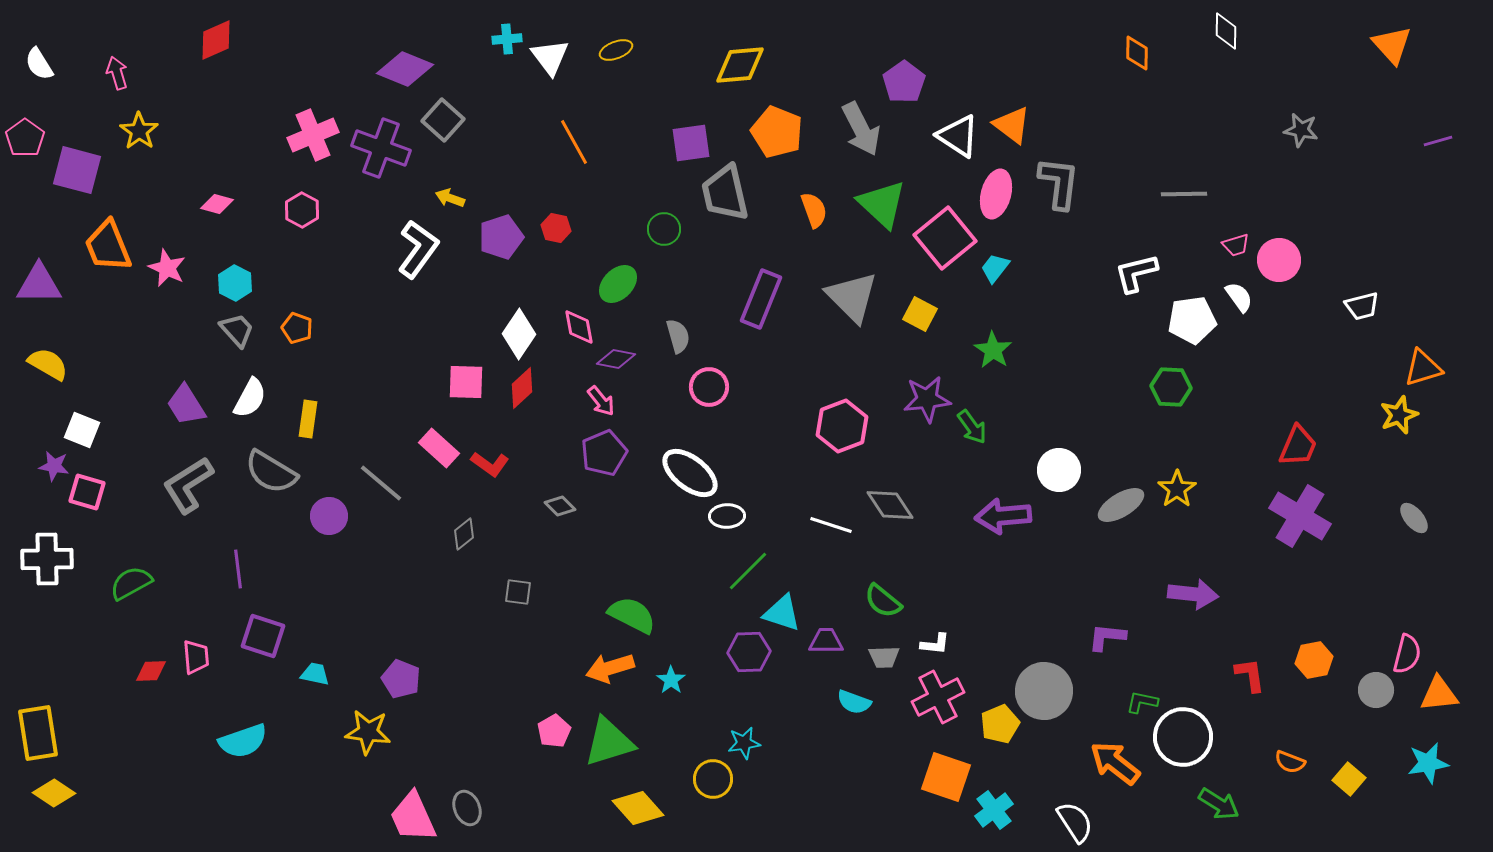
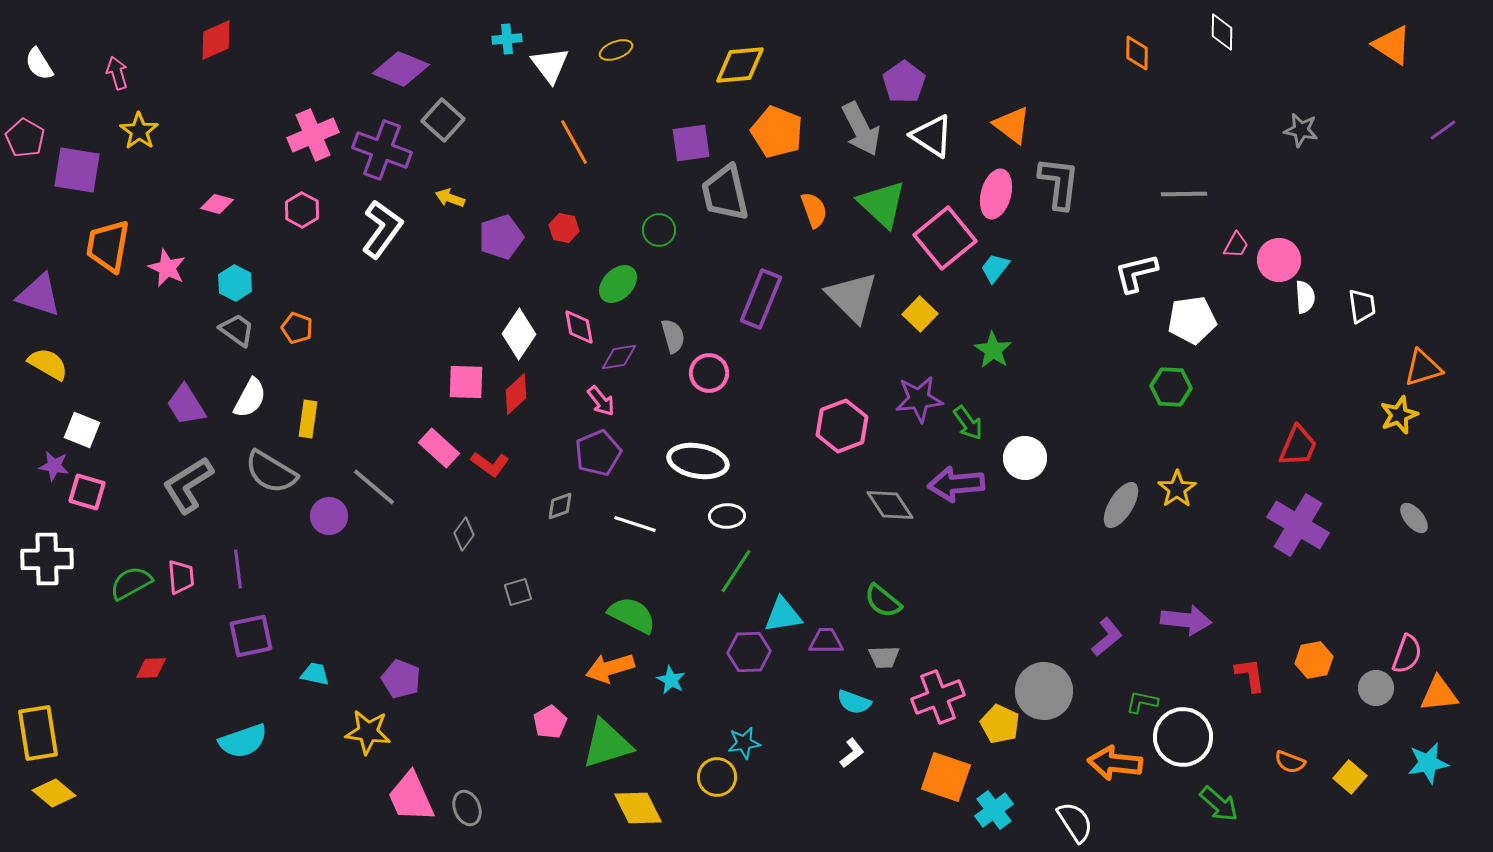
white diamond at (1226, 31): moved 4 px left, 1 px down
orange triangle at (1392, 45): rotated 15 degrees counterclockwise
white triangle at (550, 57): moved 8 px down
purple diamond at (405, 69): moved 4 px left
white triangle at (958, 136): moved 26 px left
pink pentagon at (25, 138): rotated 6 degrees counterclockwise
purple line at (1438, 141): moved 5 px right, 11 px up; rotated 20 degrees counterclockwise
purple cross at (381, 148): moved 1 px right, 2 px down
purple square at (77, 170): rotated 6 degrees counterclockwise
red hexagon at (556, 228): moved 8 px right
green circle at (664, 229): moved 5 px left, 1 px down
pink trapezoid at (1236, 245): rotated 44 degrees counterclockwise
orange trapezoid at (108, 246): rotated 32 degrees clockwise
white L-shape at (418, 249): moved 36 px left, 20 px up
purple triangle at (39, 284): moved 11 px down; rotated 18 degrees clockwise
white semicircle at (1239, 297): moved 66 px right; rotated 32 degrees clockwise
white trapezoid at (1362, 306): rotated 84 degrees counterclockwise
yellow square at (920, 314): rotated 16 degrees clockwise
gray trapezoid at (237, 330): rotated 12 degrees counterclockwise
gray semicircle at (678, 336): moved 5 px left
purple diamond at (616, 359): moved 3 px right, 2 px up; rotated 21 degrees counterclockwise
pink circle at (709, 387): moved 14 px up
red diamond at (522, 388): moved 6 px left, 6 px down
purple star at (927, 399): moved 8 px left
green arrow at (972, 427): moved 4 px left, 4 px up
purple pentagon at (604, 453): moved 6 px left
white circle at (1059, 470): moved 34 px left, 12 px up
white ellipse at (690, 473): moved 8 px right, 12 px up; rotated 28 degrees counterclockwise
gray line at (381, 483): moved 7 px left, 4 px down
gray ellipse at (1121, 505): rotated 27 degrees counterclockwise
gray diamond at (560, 506): rotated 64 degrees counterclockwise
purple arrow at (1003, 516): moved 47 px left, 32 px up
purple cross at (1300, 516): moved 2 px left, 9 px down
white line at (831, 525): moved 196 px left, 1 px up
gray diamond at (464, 534): rotated 16 degrees counterclockwise
green line at (748, 571): moved 12 px left; rotated 12 degrees counterclockwise
gray square at (518, 592): rotated 24 degrees counterclockwise
purple arrow at (1193, 594): moved 7 px left, 26 px down
cyan triangle at (782, 613): moved 1 px right, 2 px down; rotated 27 degrees counterclockwise
purple square at (263, 636): moved 12 px left; rotated 30 degrees counterclockwise
purple L-shape at (1107, 637): rotated 135 degrees clockwise
white L-shape at (935, 644): moved 83 px left, 109 px down; rotated 44 degrees counterclockwise
pink semicircle at (1407, 654): rotated 6 degrees clockwise
pink trapezoid at (196, 657): moved 15 px left, 80 px up
red diamond at (151, 671): moved 3 px up
cyan star at (671, 680): rotated 8 degrees counterclockwise
gray circle at (1376, 690): moved 2 px up
pink cross at (938, 697): rotated 6 degrees clockwise
yellow pentagon at (1000, 724): rotated 24 degrees counterclockwise
pink pentagon at (554, 731): moved 4 px left, 9 px up
green triangle at (609, 742): moved 2 px left, 2 px down
orange arrow at (1115, 763): rotated 32 degrees counterclockwise
yellow circle at (713, 779): moved 4 px right, 2 px up
yellow square at (1349, 779): moved 1 px right, 2 px up
yellow diamond at (54, 793): rotated 6 degrees clockwise
green arrow at (1219, 804): rotated 9 degrees clockwise
yellow diamond at (638, 808): rotated 15 degrees clockwise
pink trapezoid at (413, 817): moved 2 px left, 20 px up
